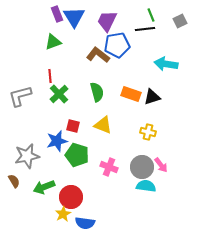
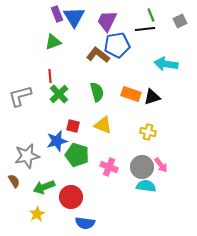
yellow star: moved 26 px left
